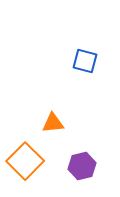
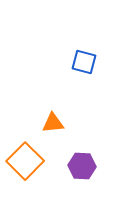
blue square: moved 1 px left, 1 px down
purple hexagon: rotated 16 degrees clockwise
